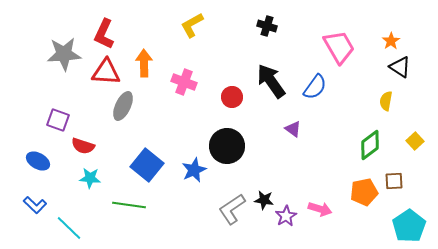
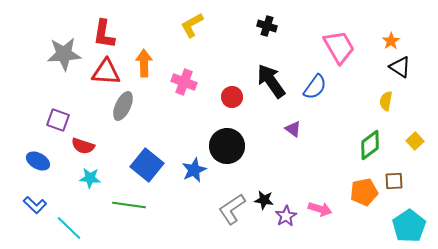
red L-shape: rotated 16 degrees counterclockwise
